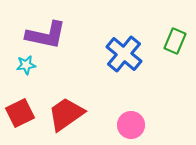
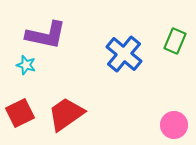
cyan star: rotated 24 degrees clockwise
pink circle: moved 43 px right
